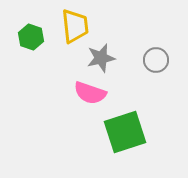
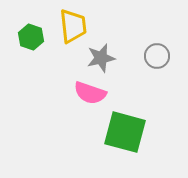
yellow trapezoid: moved 2 px left
gray circle: moved 1 px right, 4 px up
green square: rotated 33 degrees clockwise
